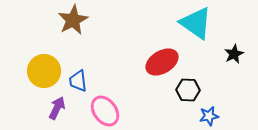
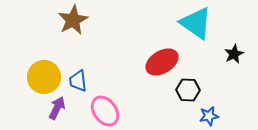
yellow circle: moved 6 px down
